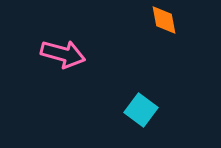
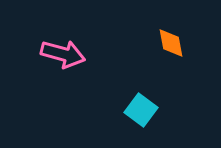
orange diamond: moved 7 px right, 23 px down
